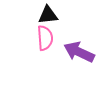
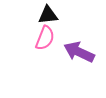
pink semicircle: rotated 25 degrees clockwise
